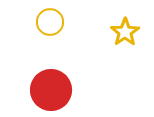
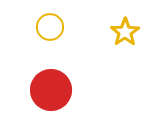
yellow circle: moved 5 px down
